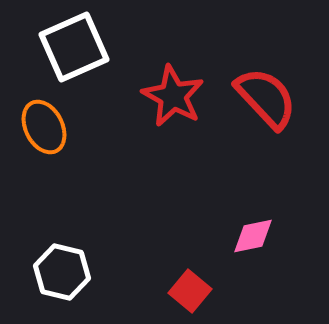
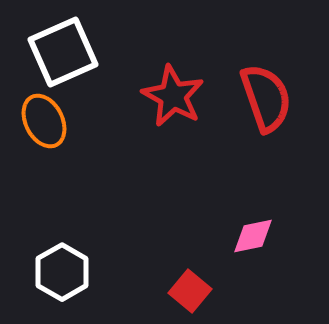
white square: moved 11 px left, 5 px down
red semicircle: rotated 24 degrees clockwise
orange ellipse: moved 6 px up
white hexagon: rotated 16 degrees clockwise
